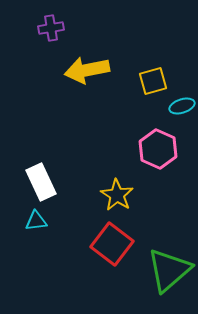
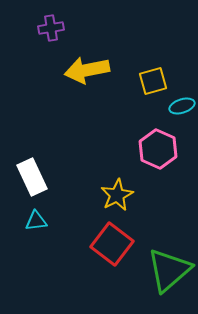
white rectangle: moved 9 px left, 5 px up
yellow star: rotated 12 degrees clockwise
